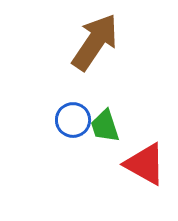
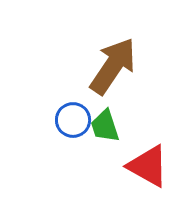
brown arrow: moved 18 px right, 24 px down
red triangle: moved 3 px right, 2 px down
